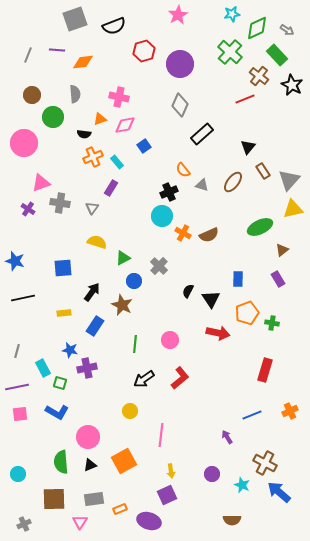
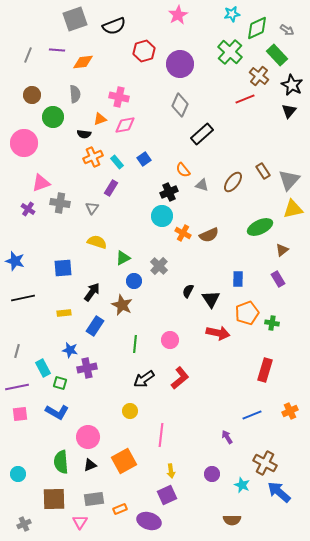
blue square at (144, 146): moved 13 px down
black triangle at (248, 147): moved 41 px right, 36 px up
